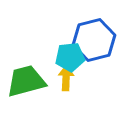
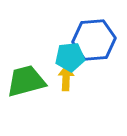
blue hexagon: rotated 9 degrees clockwise
